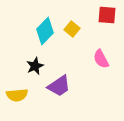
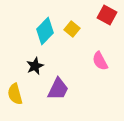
red square: rotated 24 degrees clockwise
pink semicircle: moved 1 px left, 2 px down
purple trapezoid: moved 1 px left, 3 px down; rotated 30 degrees counterclockwise
yellow semicircle: moved 2 px left, 1 px up; rotated 80 degrees clockwise
